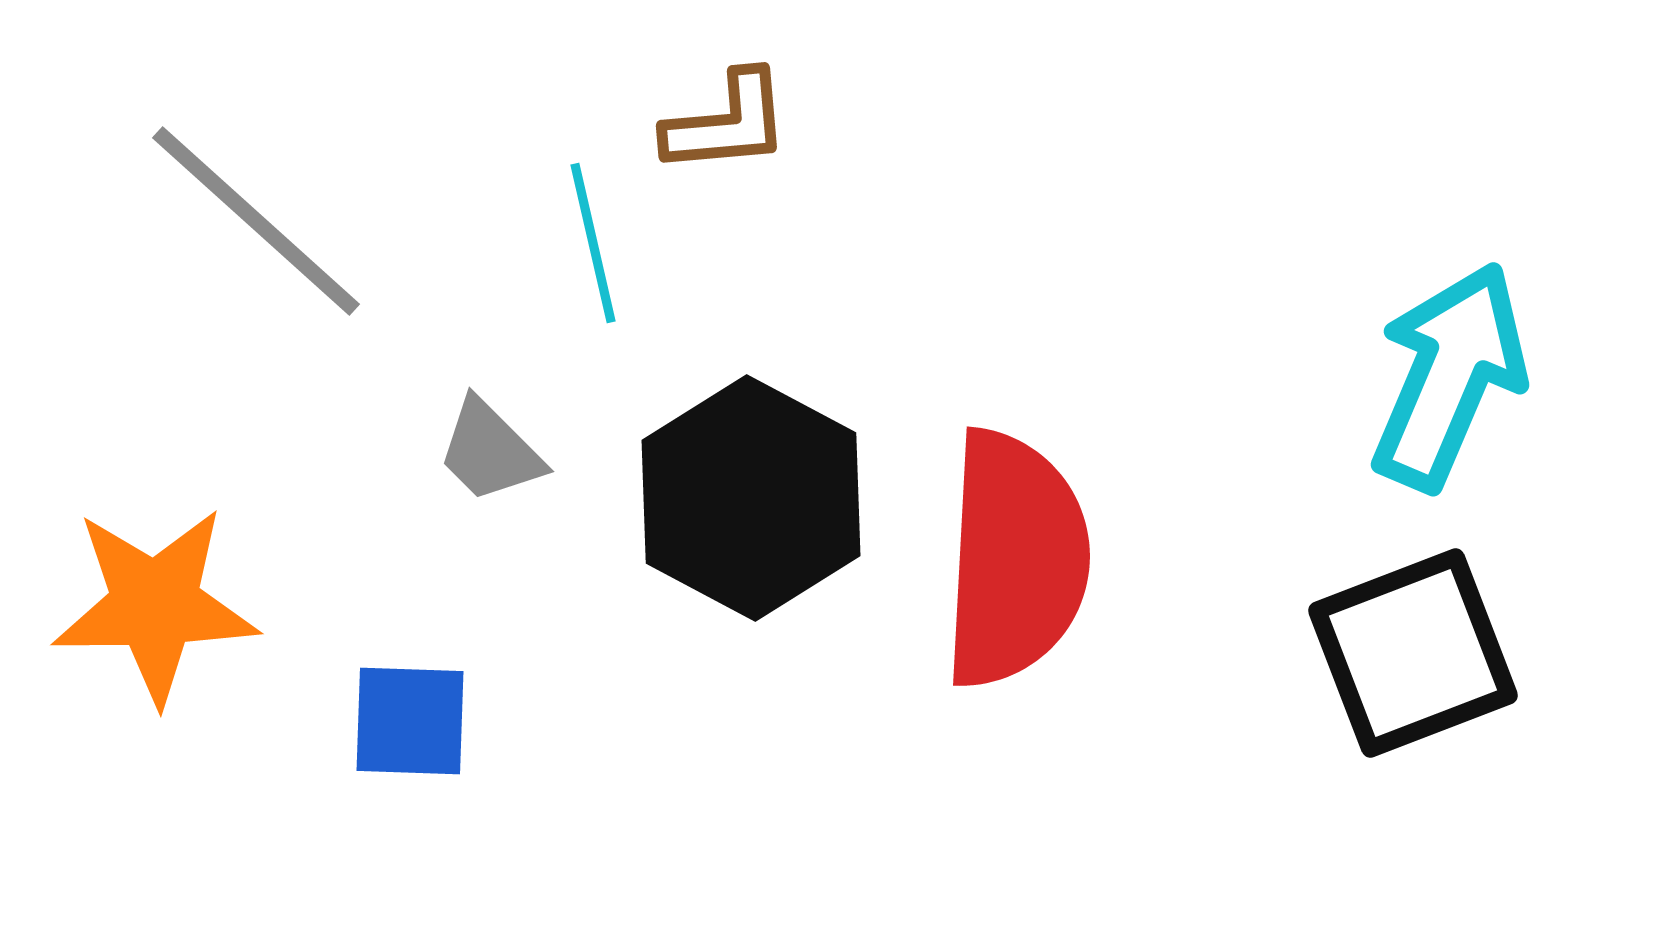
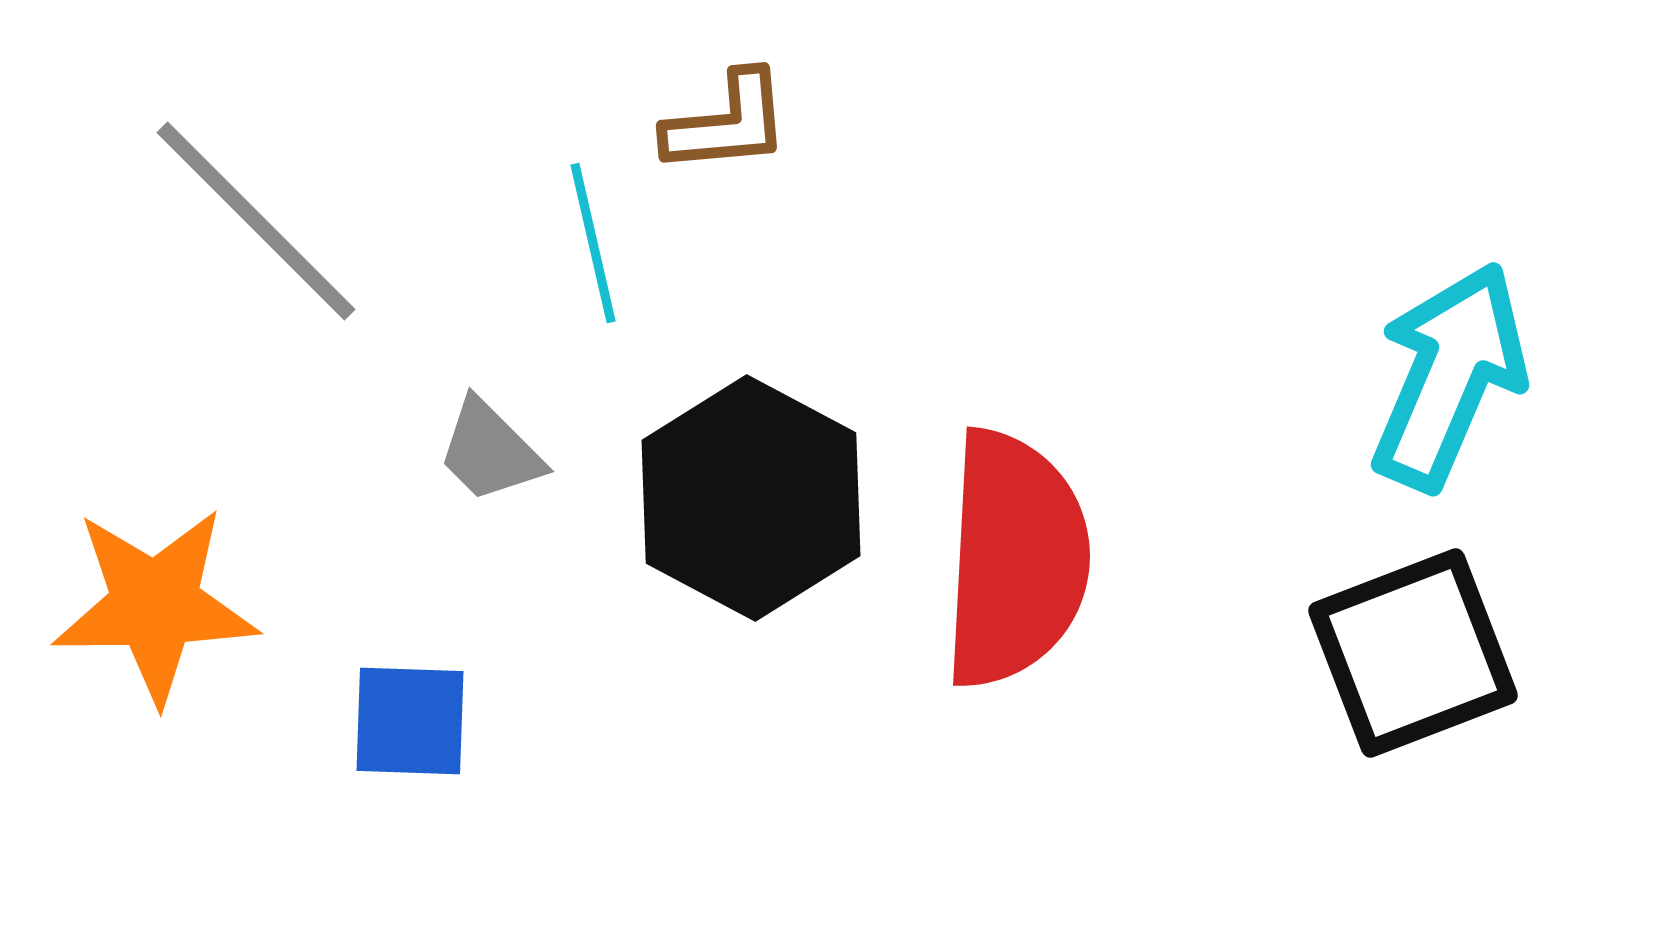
gray line: rotated 3 degrees clockwise
